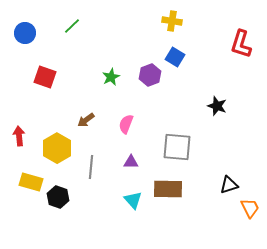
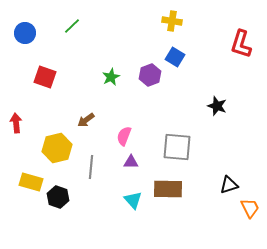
pink semicircle: moved 2 px left, 12 px down
red arrow: moved 3 px left, 13 px up
yellow hexagon: rotated 16 degrees clockwise
